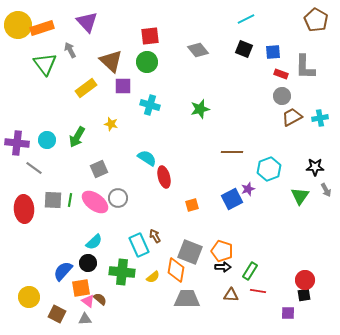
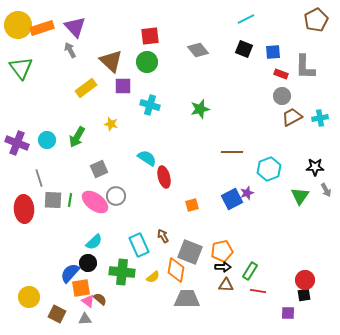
brown pentagon at (316, 20): rotated 15 degrees clockwise
purple triangle at (87, 22): moved 12 px left, 5 px down
green triangle at (45, 64): moved 24 px left, 4 px down
purple cross at (17, 143): rotated 15 degrees clockwise
gray line at (34, 168): moved 5 px right, 10 px down; rotated 36 degrees clockwise
purple star at (248, 189): moved 1 px left, 4 px down
gray circle at (118, 198): moved 2 px left, 2 px up
brown arrow at (155, 236): moved 8 px right
orange pentagon at (222, 251): rotated 30 degrees counterclockwise
blue semicircle at (63, 271): moved 7 px right, 2 px down
brown triangle at (231, 295): moved 5 px left, 10 px up
